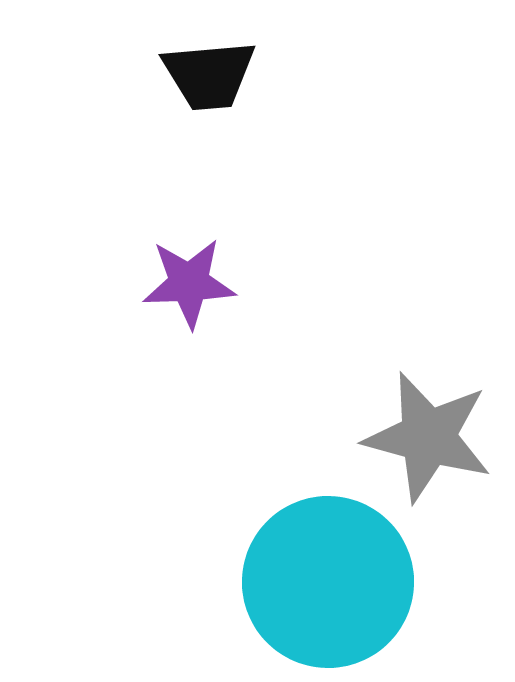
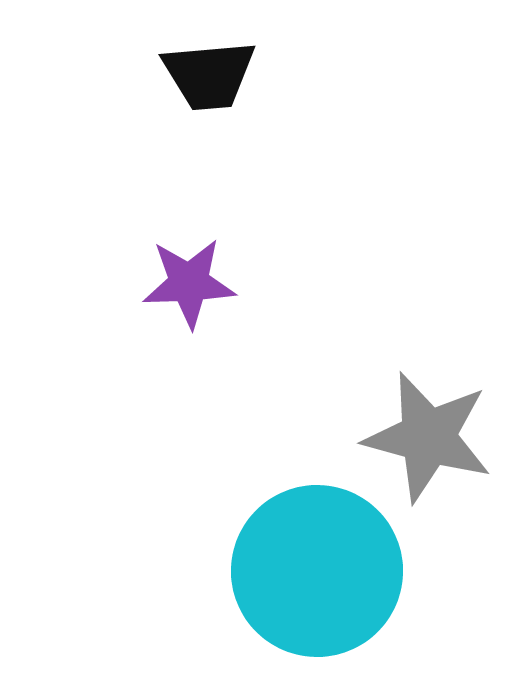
cyan circle: moved 11 px left, 11 px up
